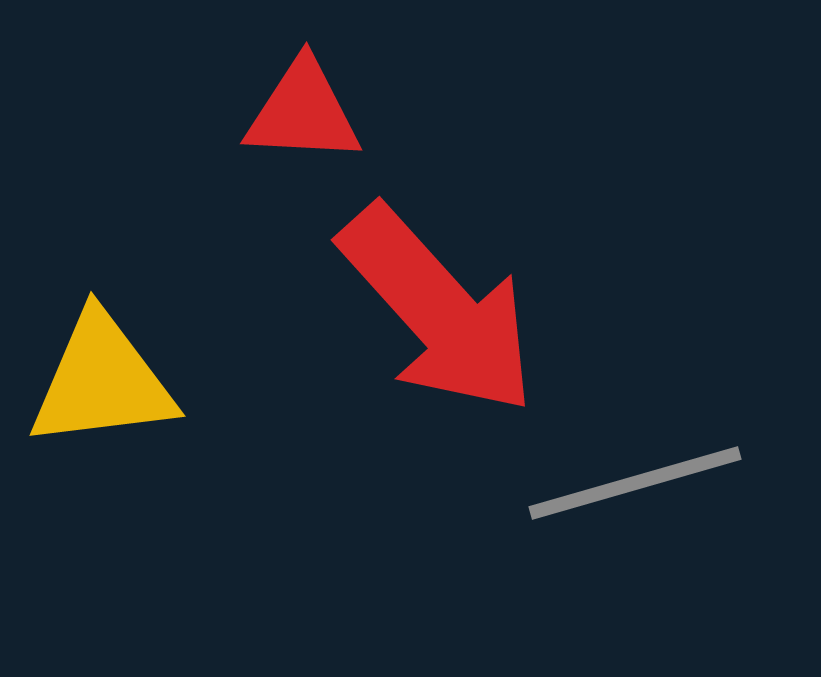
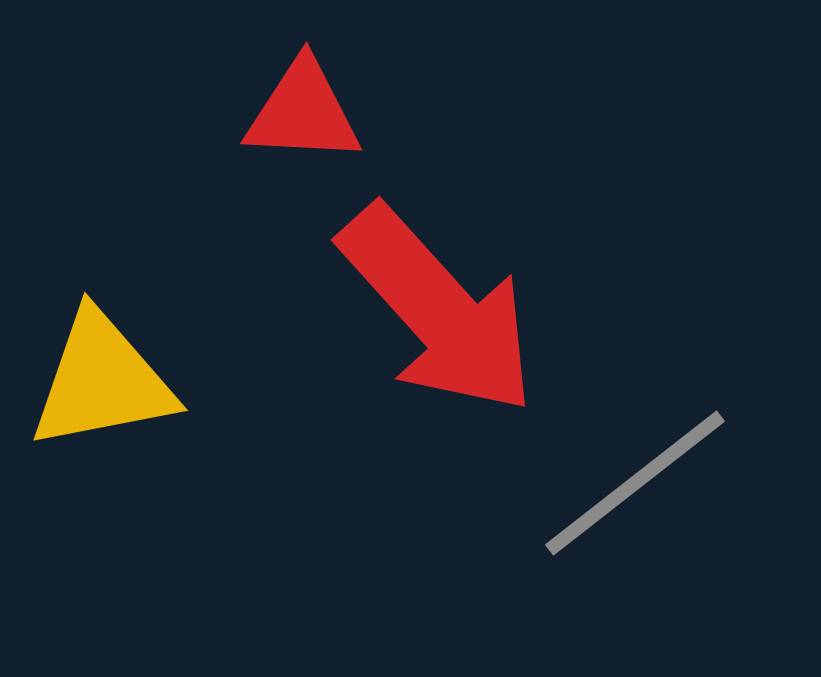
yellow triangle: rotated 4 degrees counterclockwise
gray line: rotated 22 degrees counterclockwise
